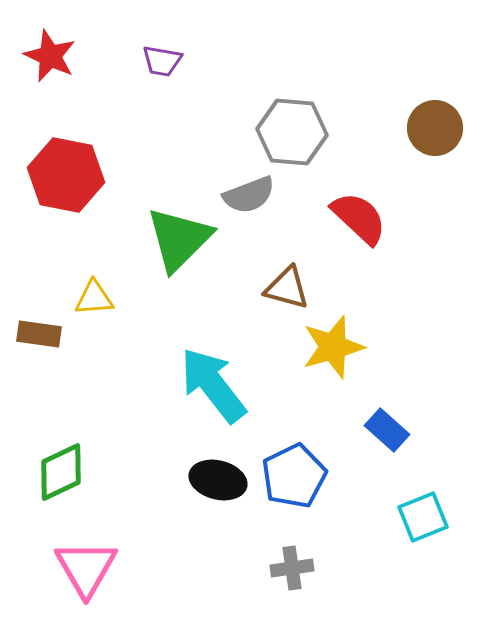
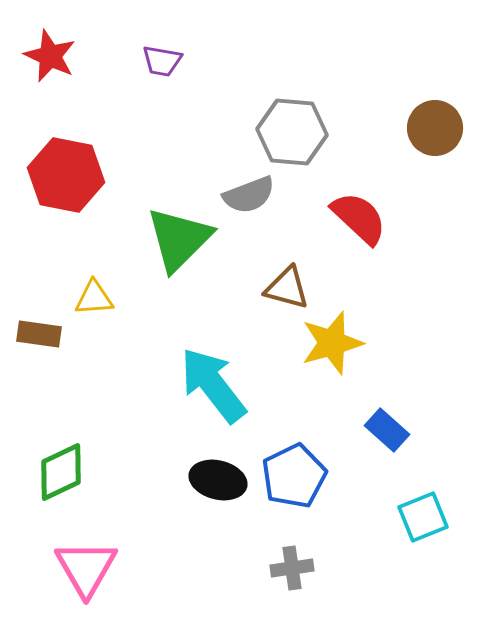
yellow star: moved 1 px left, 4 px up
